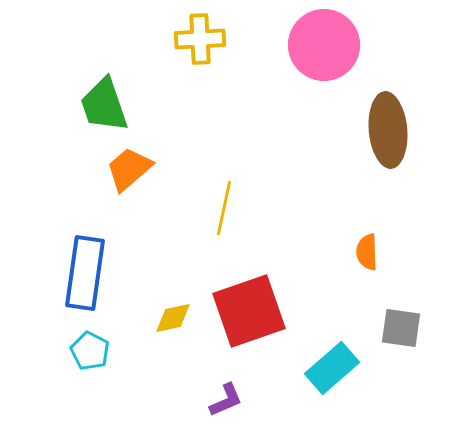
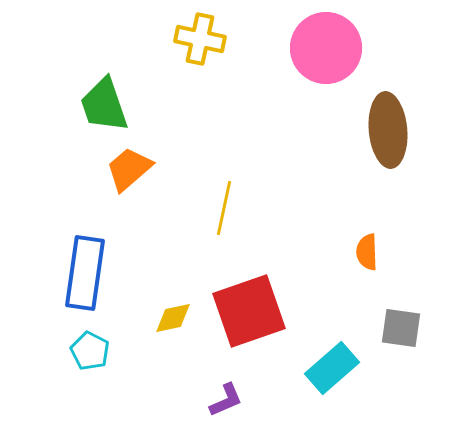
yellow cross: rotated 15 degrees clockwise
pink circle: moved 2 px right, 3 px down
